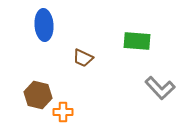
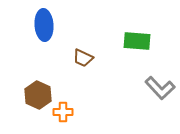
brown hexagon: rotated 12 degrees clockwise
